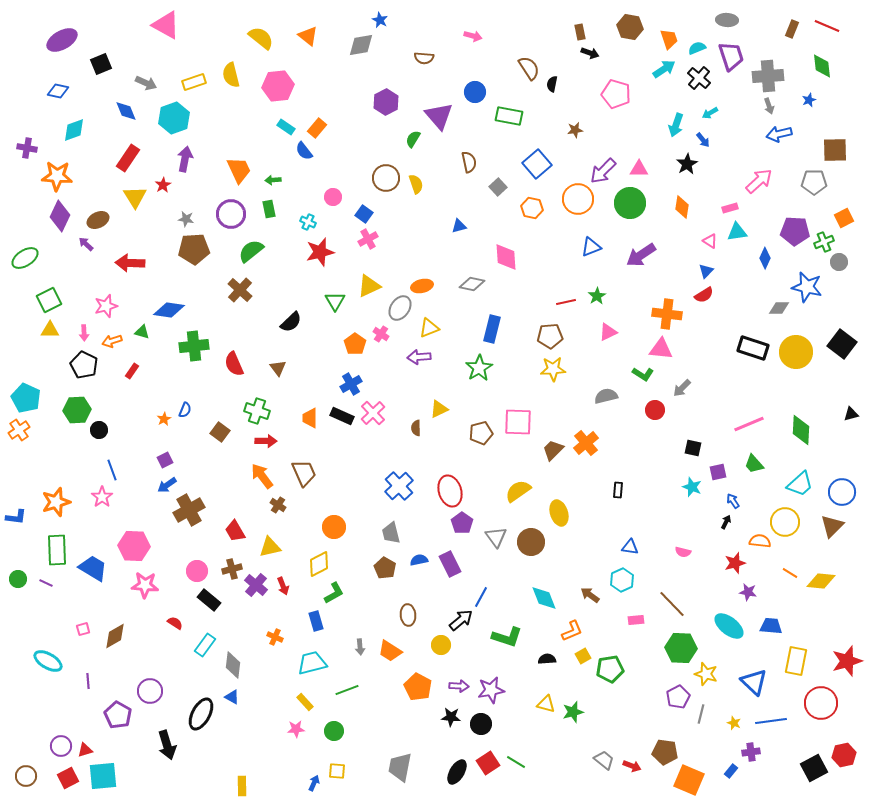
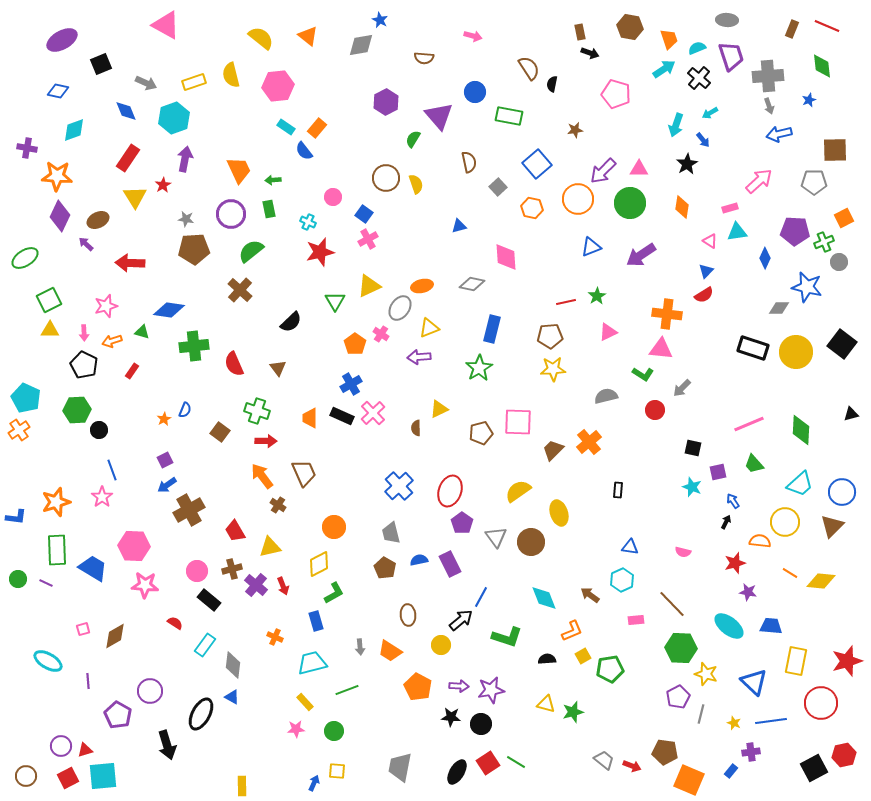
orange cross at (586, 443): moved 3 px right, 1 px up
red ellipse at (450, 491): rotated 36 degrees clockwise
